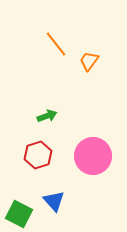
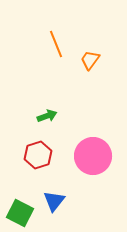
orange line: rotated 16 degrees clockwise
orange trapezoid: moved 1 px right, 1 px up
blue triangle: rotated 20 degrees clockwise
green square: moved 1 px right, 1 px up
